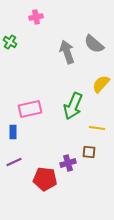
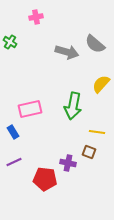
gray semicircle: moved 1 px right
gray arrow: rotated 125 degrees clockwise
green arrow: rotated 12 degrees counterclockwise
yellow line: moved 4 px down
blue rectangle: rotated 32 degrees counterclockwise
brown square: rotated 16 degrees clockwise
purple cross: rotated 28 degrees clockwise
